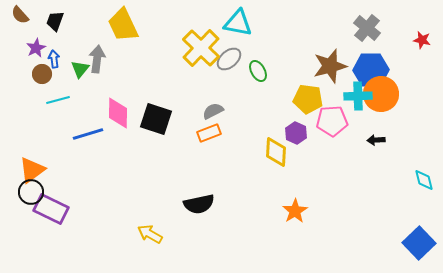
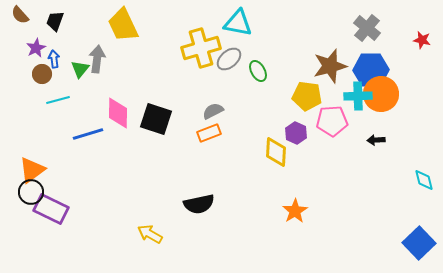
yellow cross: rotated 30 degrees clockwise
yellow pentagon: moved 1 px left, 3 px up
